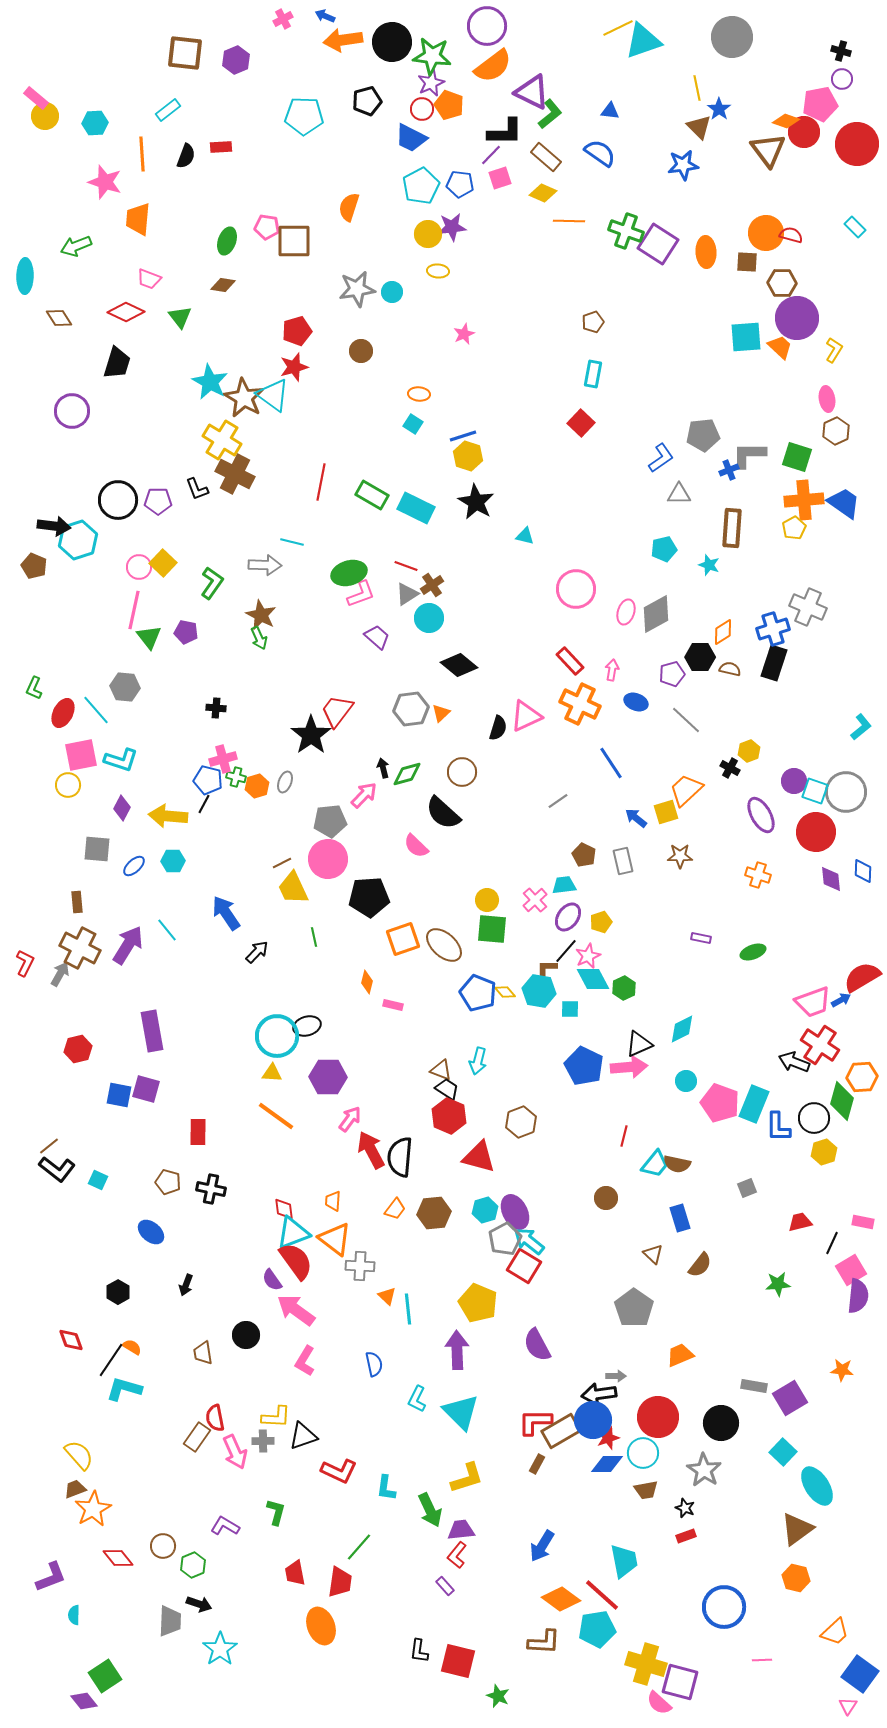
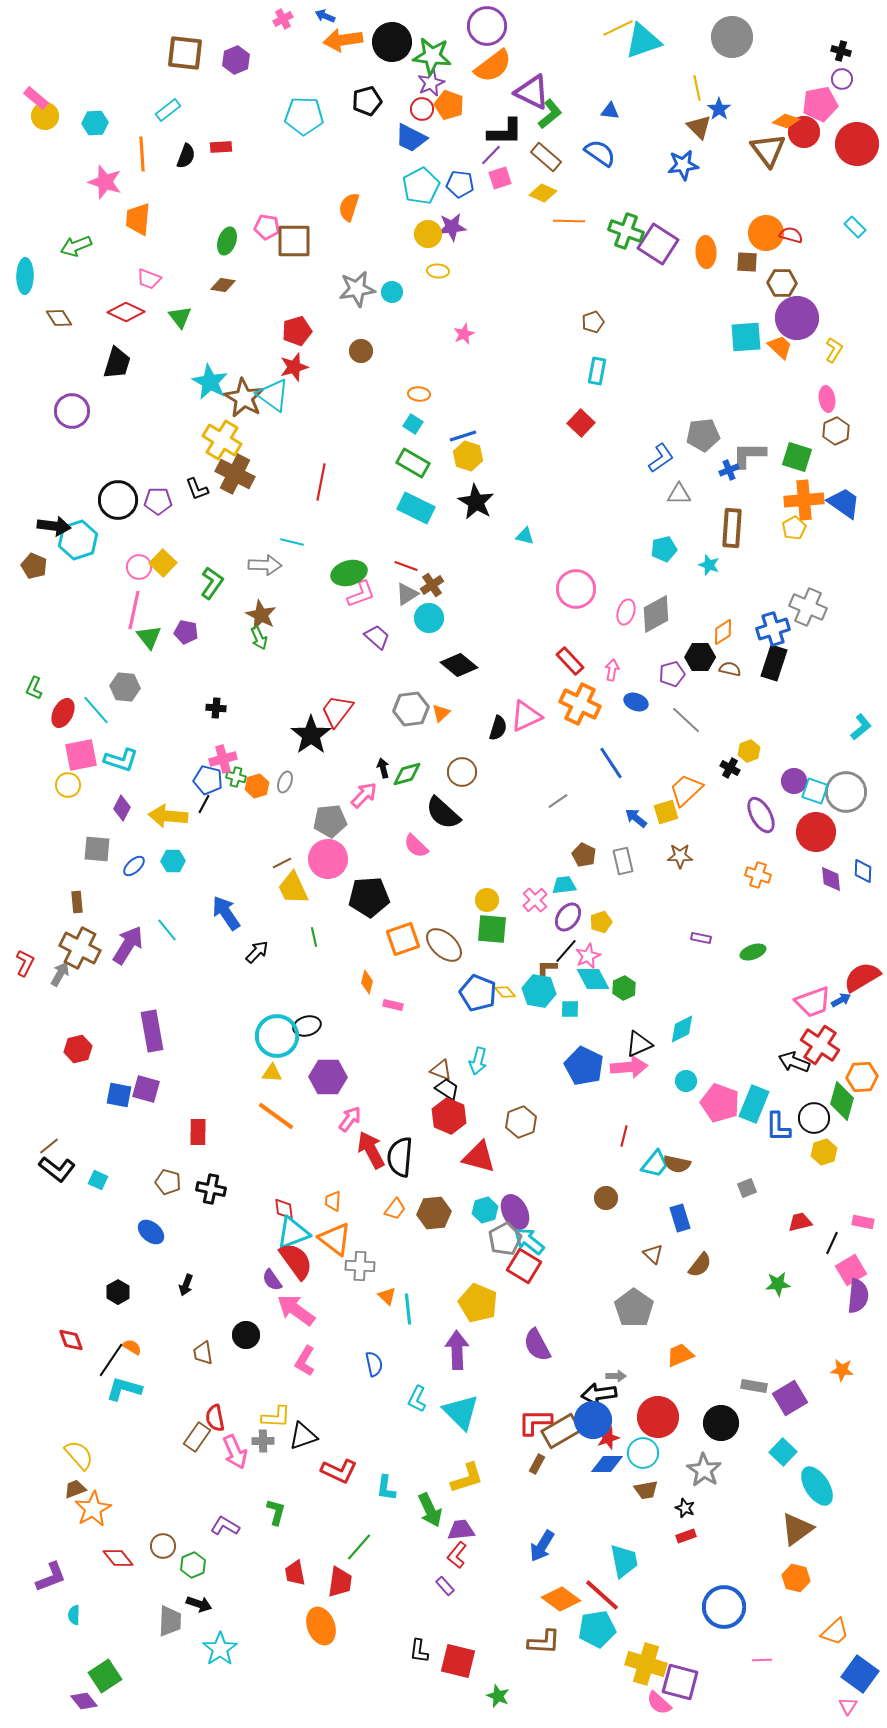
cyan rectangle at (593, 374): moved 4 px right, 3 px up
green rectangle at (372, 495): moved 41 px right, 32 px up
